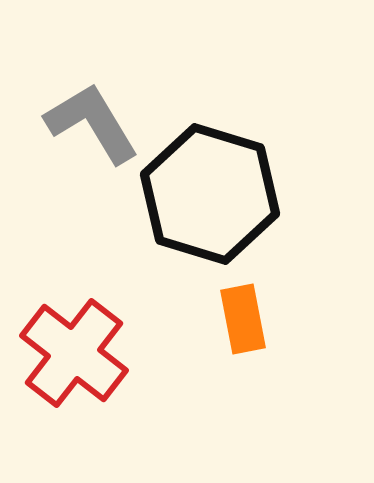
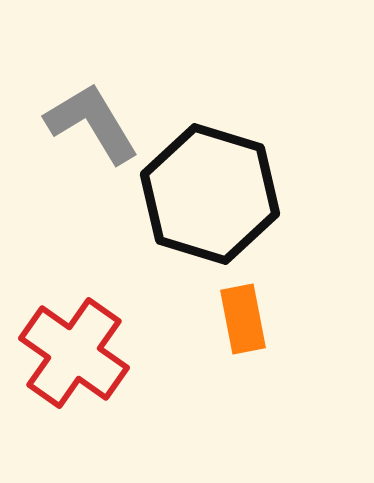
red cross: rotated 3 degrees counterclockwise
